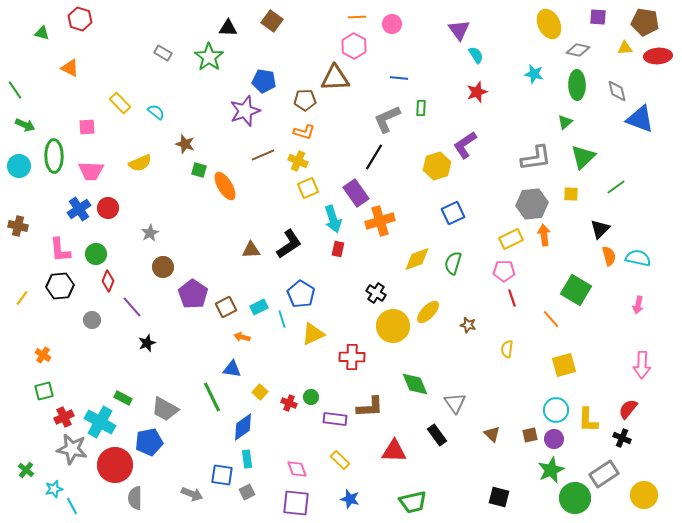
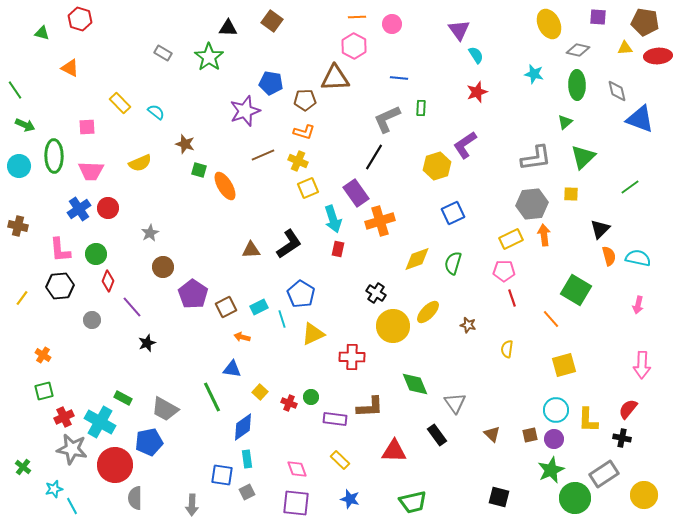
blue pentagon at (264, 81): moved 7 px right, 2 px down
green line at (616, 187): moved 14 px right
black cross at (622, 438): rotated 12 degrees counterclockwise
green cross at (26, 470): moved 3 px left, 3 px up
gray arrow at (192, 494): moved 11 px down; rotated 70 degrees clockwise
